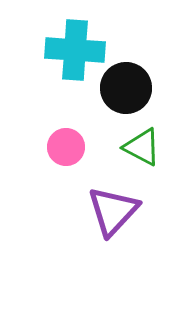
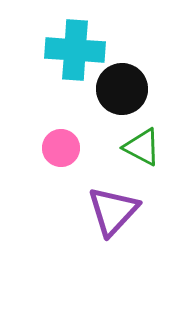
black circle: moved 4 px left, 1 px down
pink circle: moved 5 px left, 1 px down
